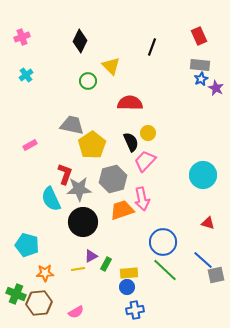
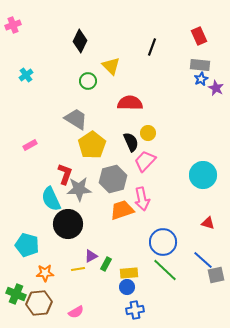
pink cross at (22, 37): moved 9 px left, 12 px up
gray trapezoid at (72, 125): moved 4 px right, 6 px up; rotated 20 degrees clockwise
black circle at (83, 222): moved 15 px left, 2 px down
